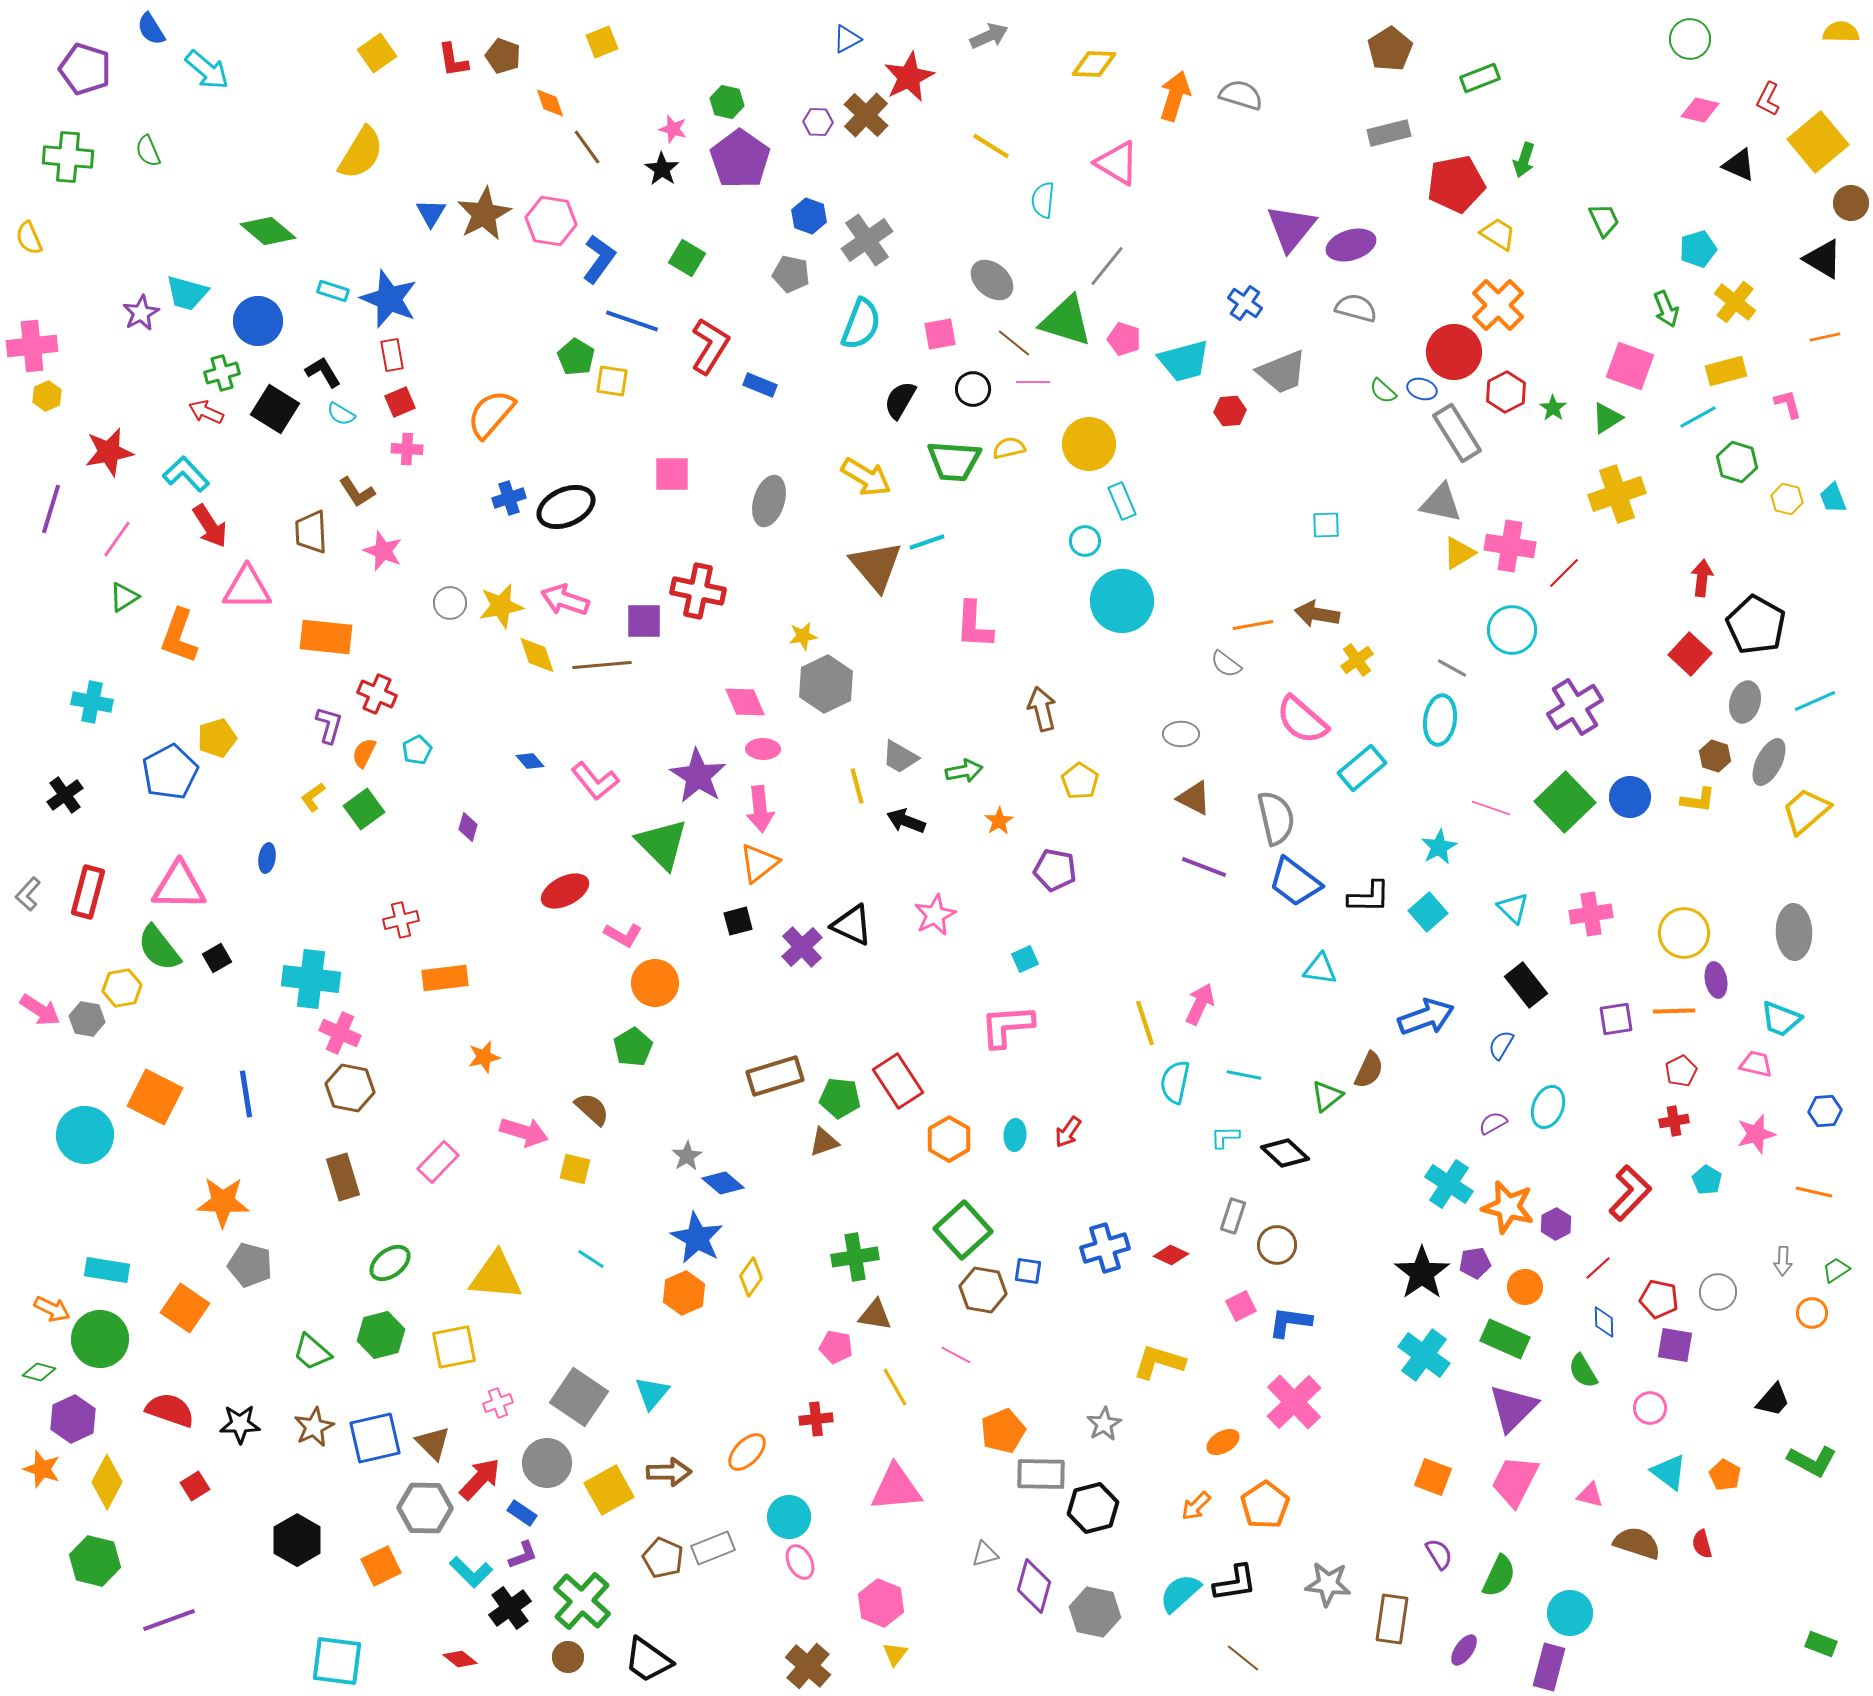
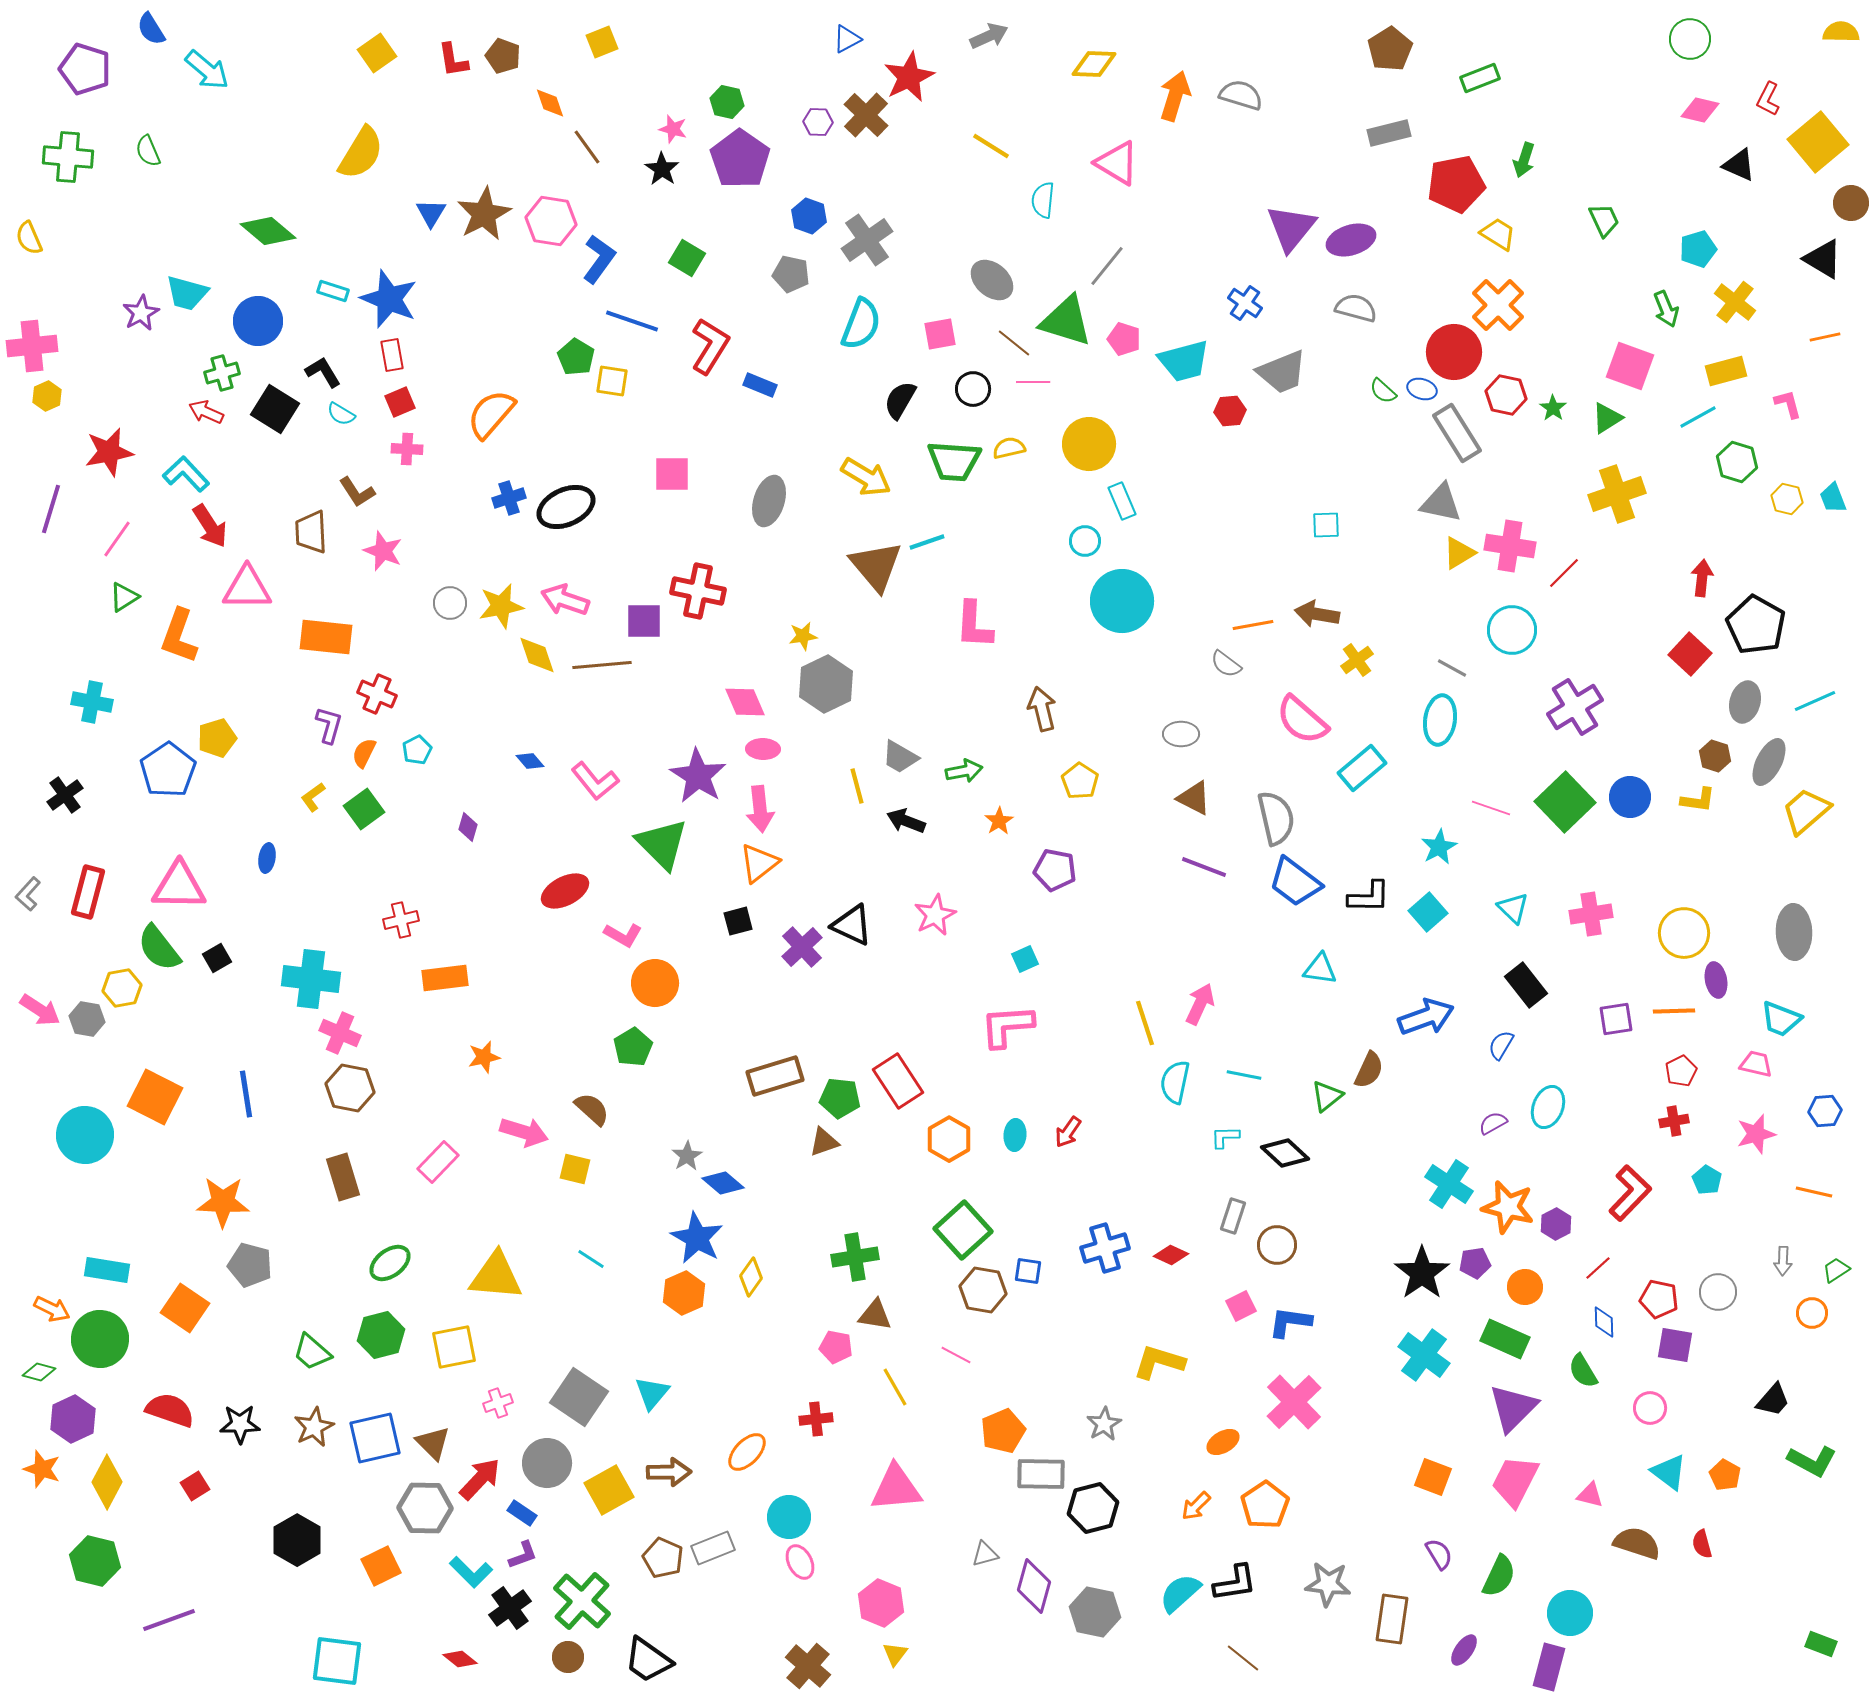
purple ellipse at (1351, 245): moved 5 px up
red hexagon at (1506, 392): moved 3 px down; rotated 21 degrees counterclockwise
blue pentagon at (170, 772): moved 2 px left, 2 px up; rotated 6 degrees counterclockwise
